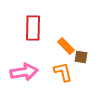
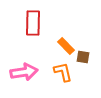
red rectangle: moved 5 px up
brown square: moved 2 px right
